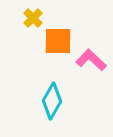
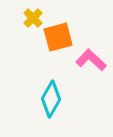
orange square: moved 4 px up; rotated 16 degrees counterclockwise
cyan diamond: moved 1 px left, 2 px up
